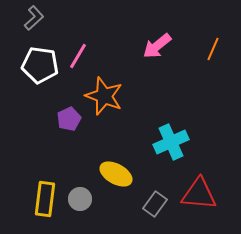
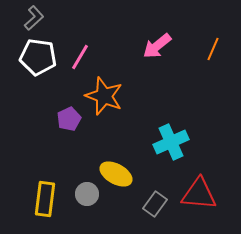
pink line: moved 2 px right, 1 px down
white pentagon: moved 2 px left, 8 px up
gray circle: moved 7 px right, 5 px up
